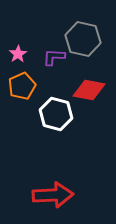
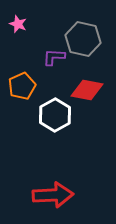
pink star: moved 30 px up; rotated 18 degrees counterclockwise
red diamond: moved 2 px left
white hexagon: moved 1 px left, 1 px down; rotated 16 degrees clockwise
